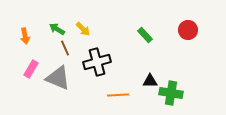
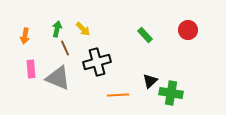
green arrow: rotated 70 degrees clockwise
orange arrow: rotated 21 degrees clockwise
pink rectangle: rotated 36 degrees counterclockwise
black triangle: rotated 42 degrees counterclockwise
